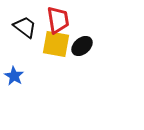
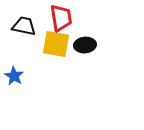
red trapezoid: moved 3 px right, 2 px up
black trapezoid: moved 1 px left, 1 px up; rotated 25 degrees counterclockwise
black ellipse: moved 3 px right, 1 px up; rotated 35 degrees clockwise
